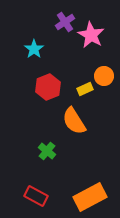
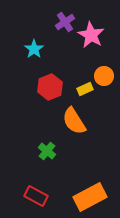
red hexagon: moved 2 px right
